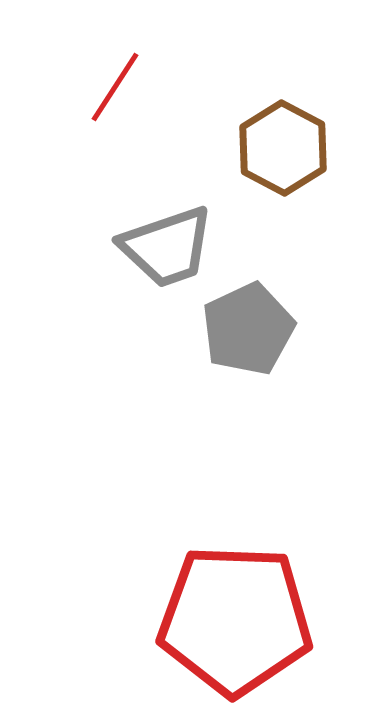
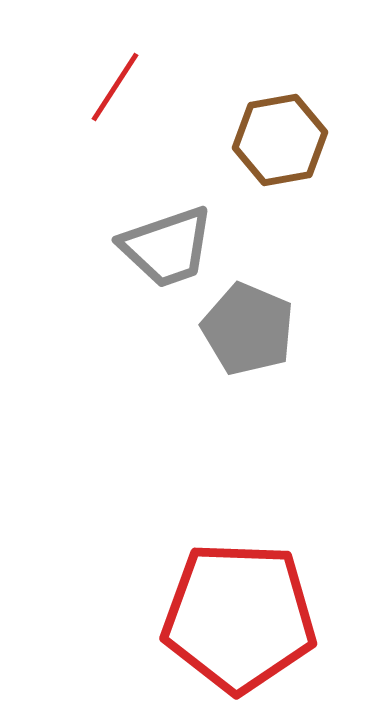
brown hexagon: moved 3 px left, 8 px up; rotated 22 degrees clockwise
gray pentagon: rotated 24 degrees counterclockwise
red pentagon: moved 4 px right, 3 px up
